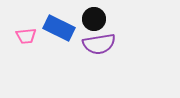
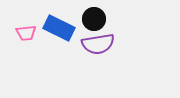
pink trapezoid: moved 3 px up
purple semicircle: moved 1 px left
